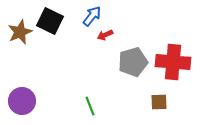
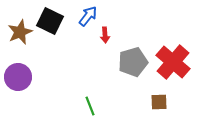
blue arrow: moved 4 px left
red arrow: rotated 70 degrees counterclockwise
red cross: rotated 36 degrees clockwise
purple circle: moved 4 px left, 24 px up
